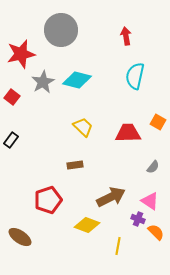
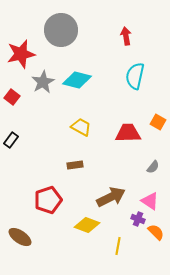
yellow trapezoid: moved 2 px left; rotated 15 degrees counterclockwise
